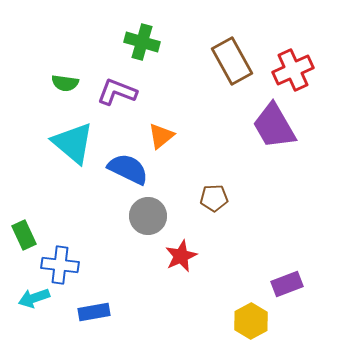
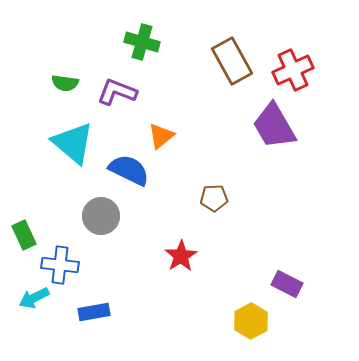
blue semicircle: moved 1 px right, 1 px down
gray circle: moved 47 px left
red star: rotated 8 degrees counterclockwise
purple rectangle: rotated 48 degrees clockwise
cyan arrow: rotated 8 degrees counterclockwise
